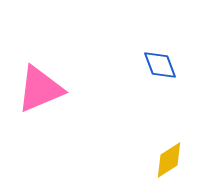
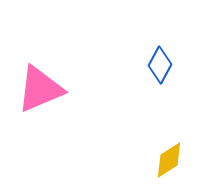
blue diamond: rotated 48 degrees clockwise
